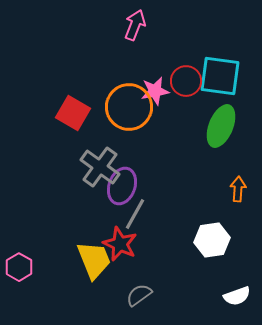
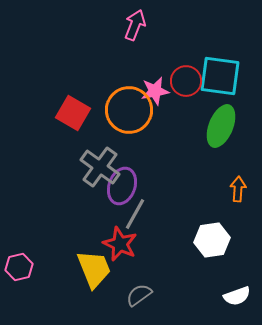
orange circle: moved 3 px down
yellow trapezoid: moved 9 px down
pink hexagon: rotated 16 degrees clockwise
